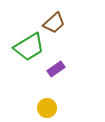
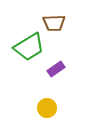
brown trapezoid: rotated 40 degrees clockwise
